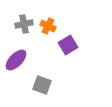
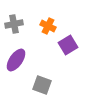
gray cross: moved 10 px left
purple ellipse: rotated 10 degrees counterclockwise
